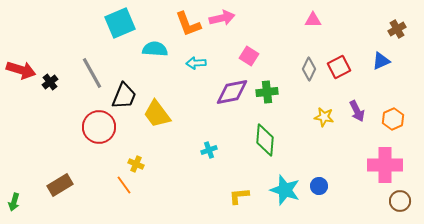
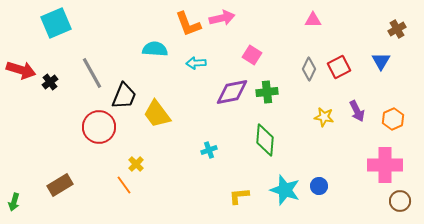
cyan square: moved 64 px left
pink square: moved 3 px right, 1 px up
blue triangle: rotated 36 degrees counterclockwise
yellow cross: rotated 21 degrees clockwise
